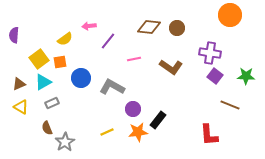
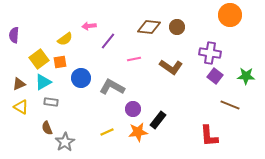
brown circle: moved 1 px up
gray rectangle: moved 1 px left, 1 px up; rotated 32 degrees clockwise
red L-shape: moved 1 px down
